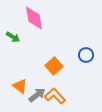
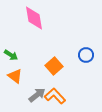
green arrow: moved 2 px left, 18 px down
orange triangle: moved 5 px left, 10 px up
